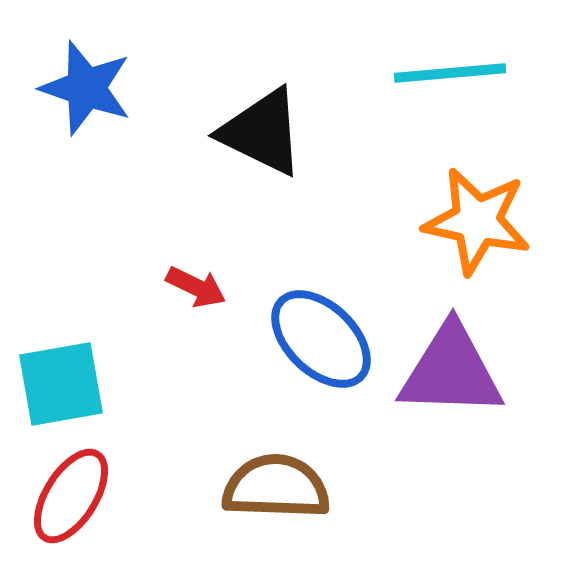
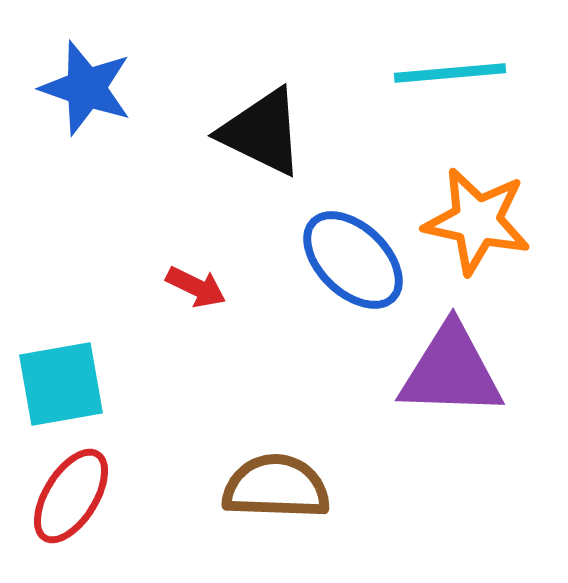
blue ellipse: moved 32 px right, 79 px up
